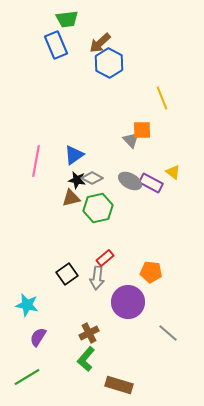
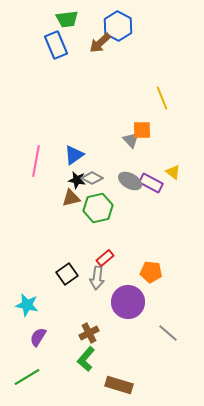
blue hexagon: moved 9 px right, 37 px up
